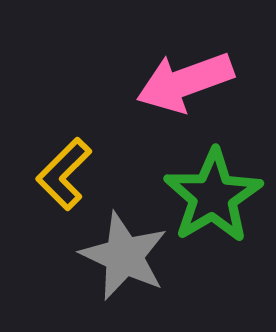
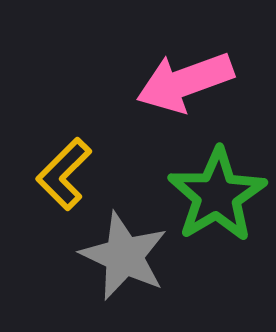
green star: moved 4 px right, 1 px up
